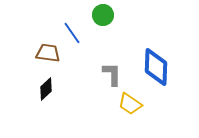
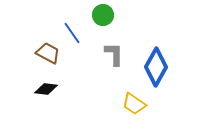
brown trapezoid: rotated 20 degrees clockwise
blue diamond: rotated 27 degrees clockwise
gray L-shape: moved 2 px right, 20 px up
black diamond: rotated 50 degrees clockwise
yellow trapezoid: moved 4 px right
